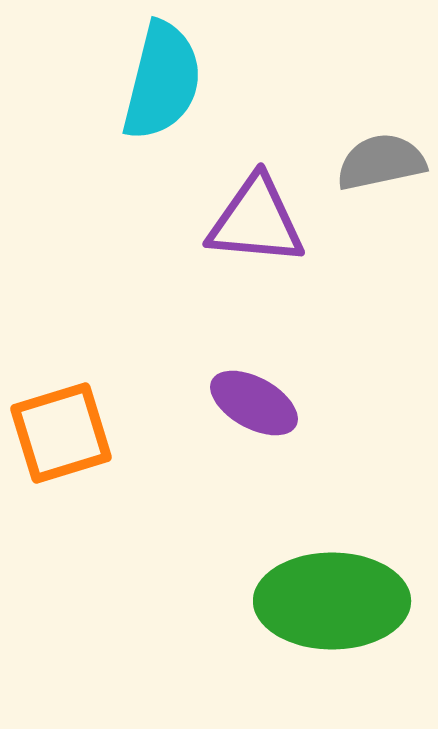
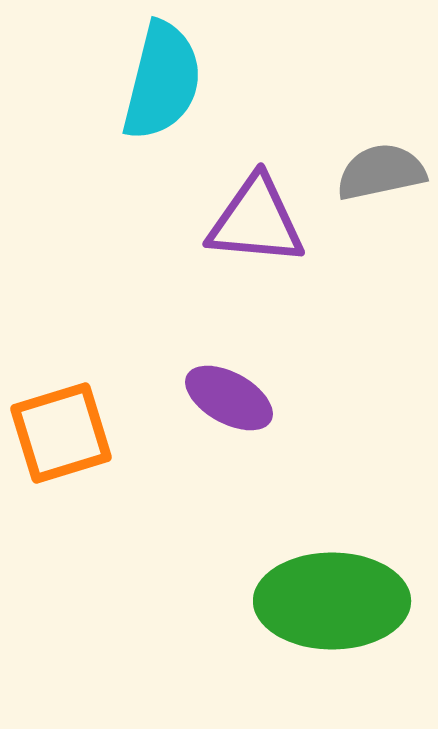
gray semicircle: moved 10 px down
purple ellipse: moved 25 px left, 5 px up
